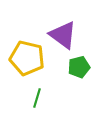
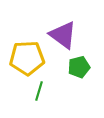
yellow pentagon: rotated 16 degrees counterclockwise
green line: moved 2 px right, 7 px up
